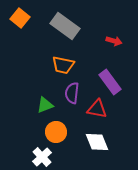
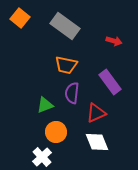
orange trapezoid: moved 3 px right
red triangle: moved 1 px left, 4 px down; rotated 35 degrees counterclockwise
